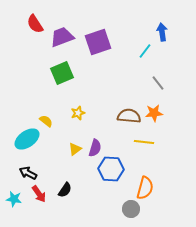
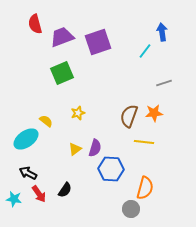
red semicircle: rotated 18 degrees clockwise
gray line: moved 6 px right; rotated 70 degrees counterclockwise
brown semicircle: rotated 75 degrees counterclockwise
cyan ellipse: moved 1 px left
